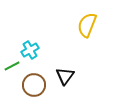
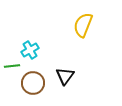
yellow semicircle: moved 4 px left
green line: rotated 21 degrees clockwise
brown circle: moved 1 px left, 2 px up
